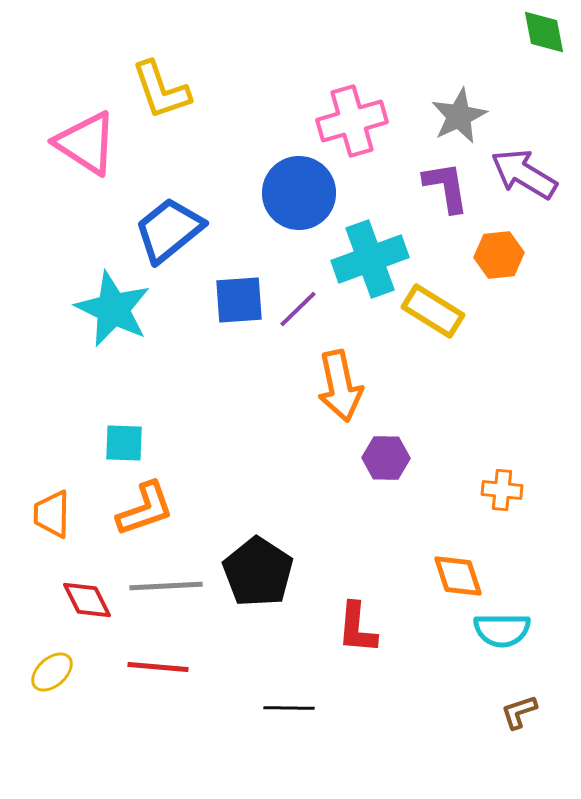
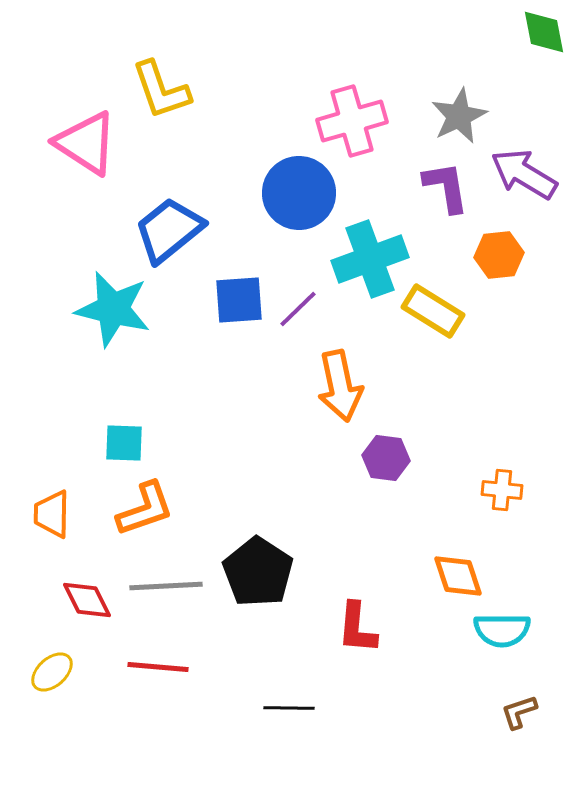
cyan star: rotated 12 degrees counterclockwise
purple hexagon: rotated 6 degrees clockwise
